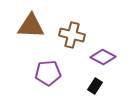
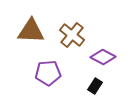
brown triangle: moved 5 px down
brown cross: rotated 25 degrees clockwise
